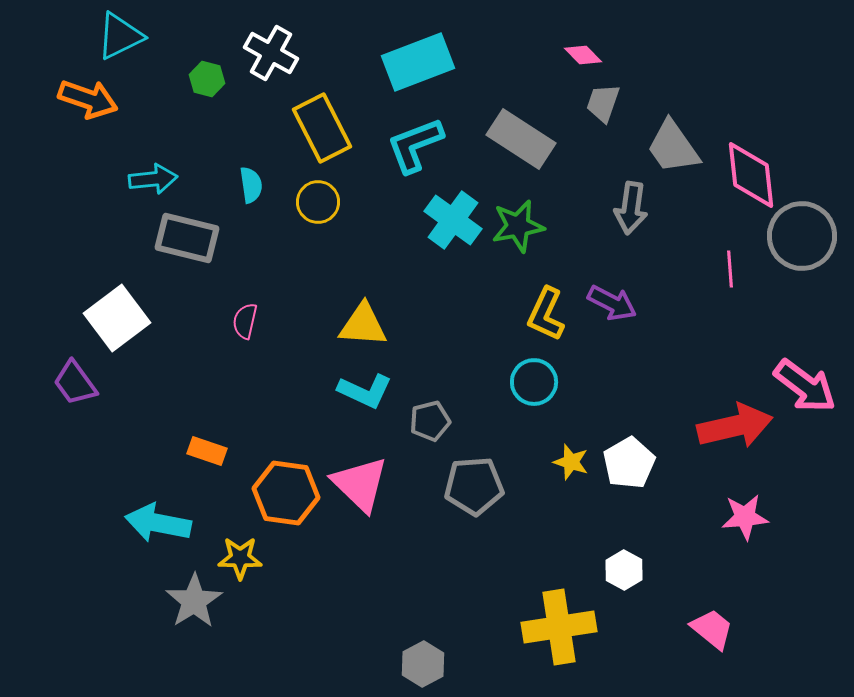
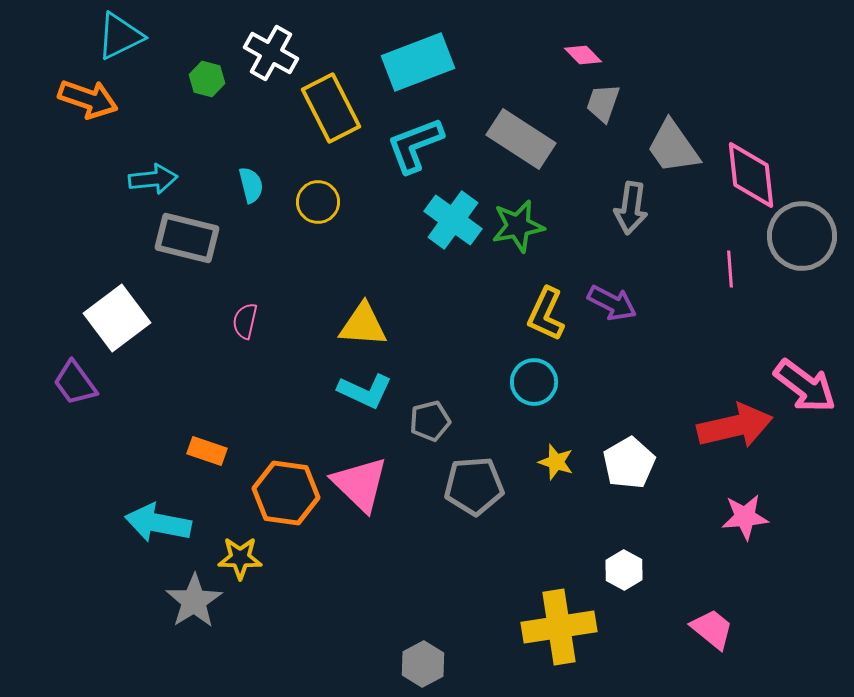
yellow rectangle at (322, 128): moved 9 px right, 20 px up
cyan semicircle at (251, 185): rotated 6 degrees counterclockwise
yellow star at (571, 462): moved 15 px left
